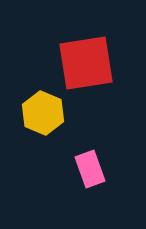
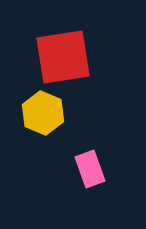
red square: moved 23 px left, 6 px up
